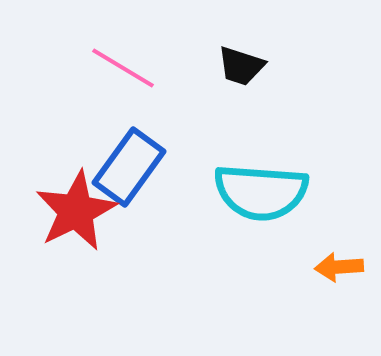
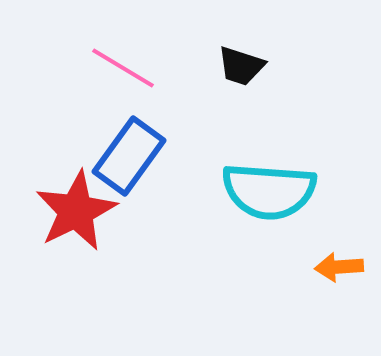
blue rectangle: moved 11 px up
cyan semicircle: moved 8 px right, 1 px up
